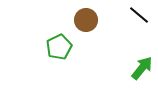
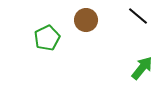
black line: moved 1 px left, 1 px down
green pentagon: moved 12 px left, 9 px up
